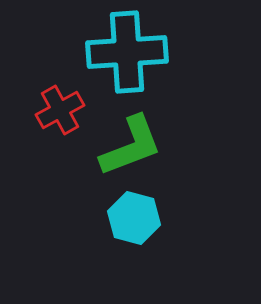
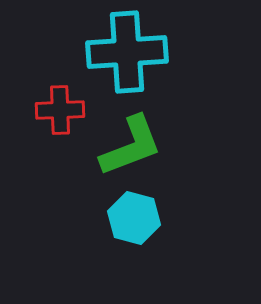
red cross: rotated 27 degrees clockwise
